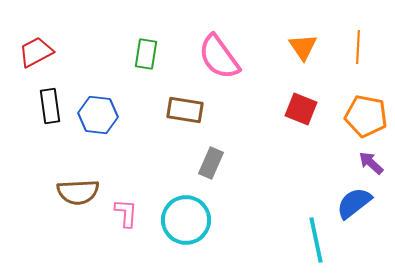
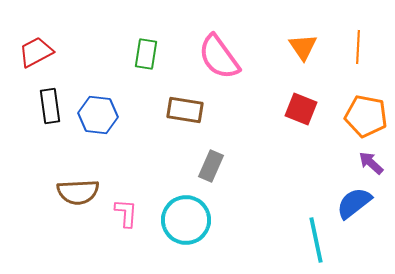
gray rectangle: moved 3 px down
